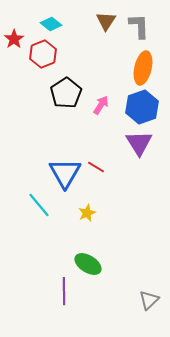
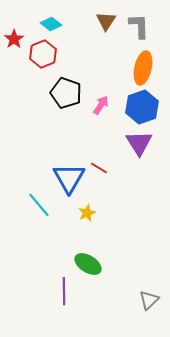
black pentagon: rotated 20 degrees counterclockwise
red line: moved 3 px right, 1 px down
blue triangle: moved 4 px right, 5 px down
